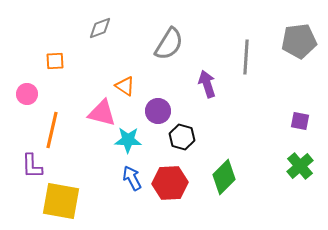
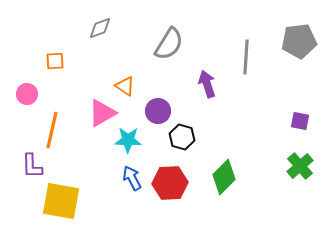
pink triangle: rotated 44 degrees counterclockwise
